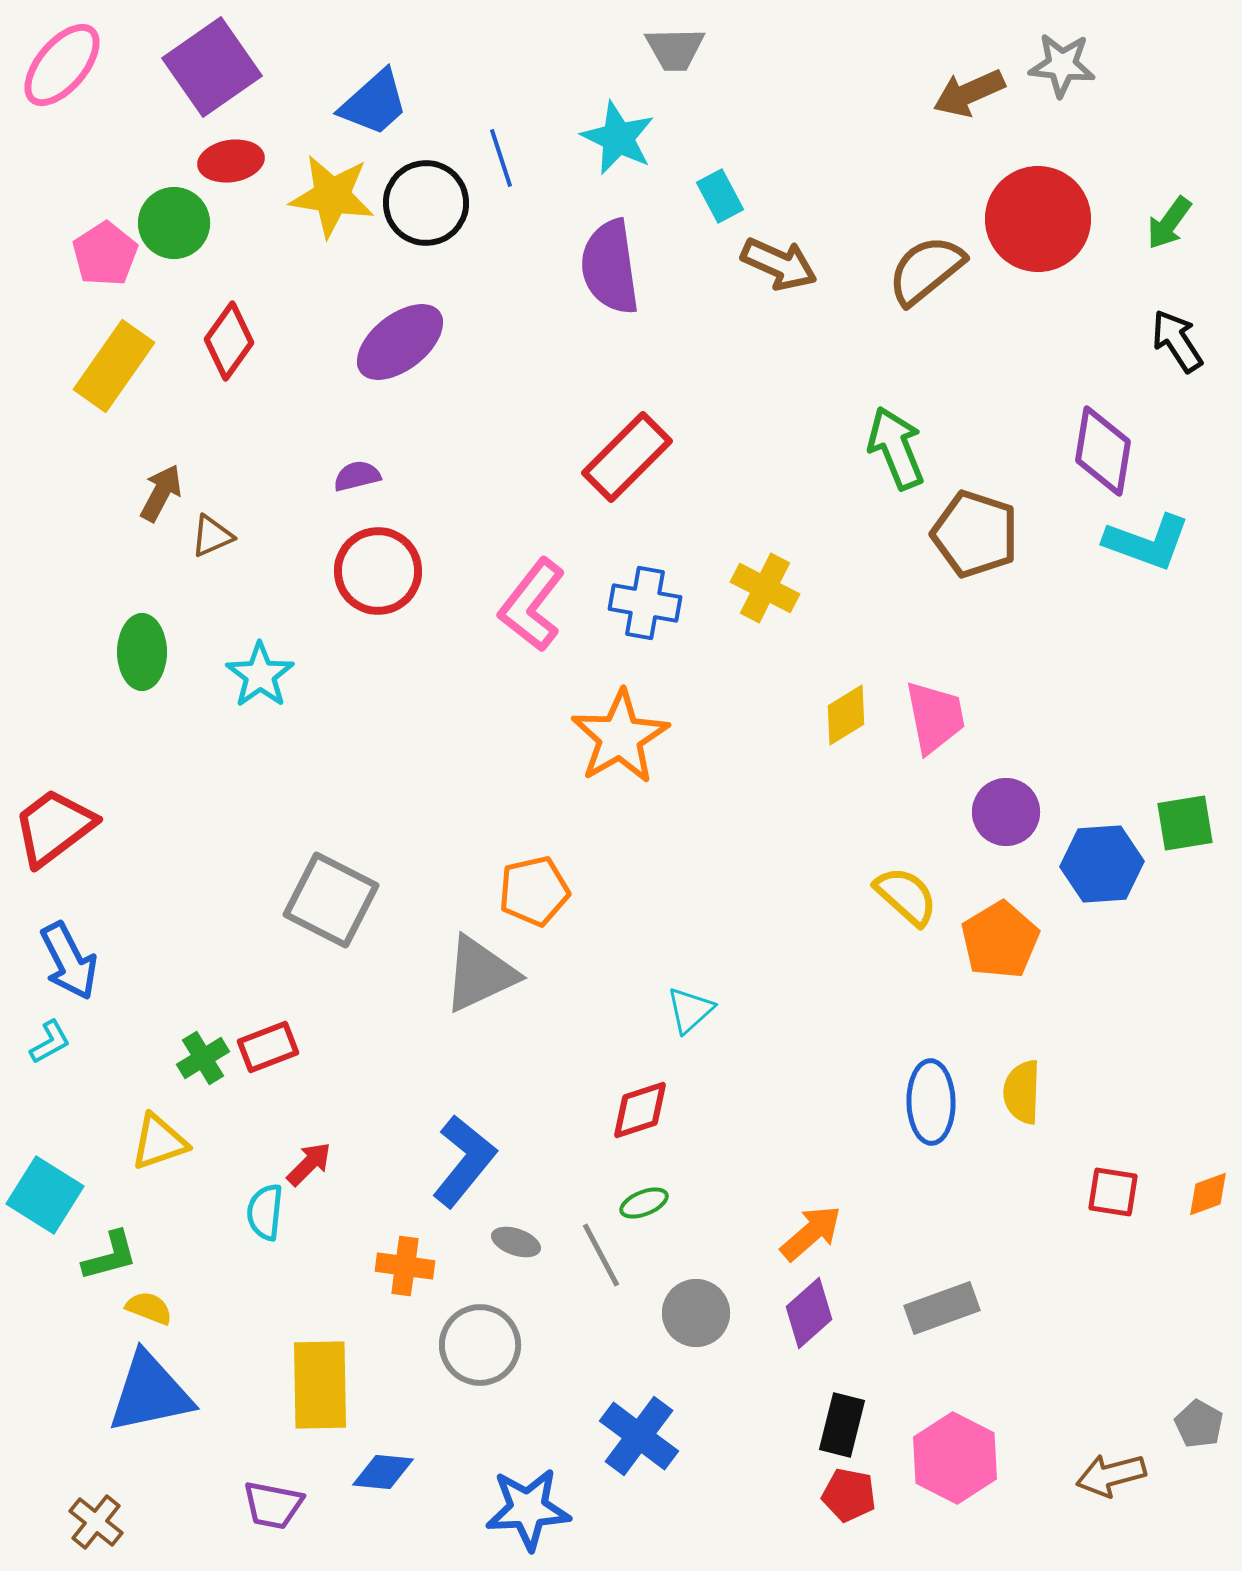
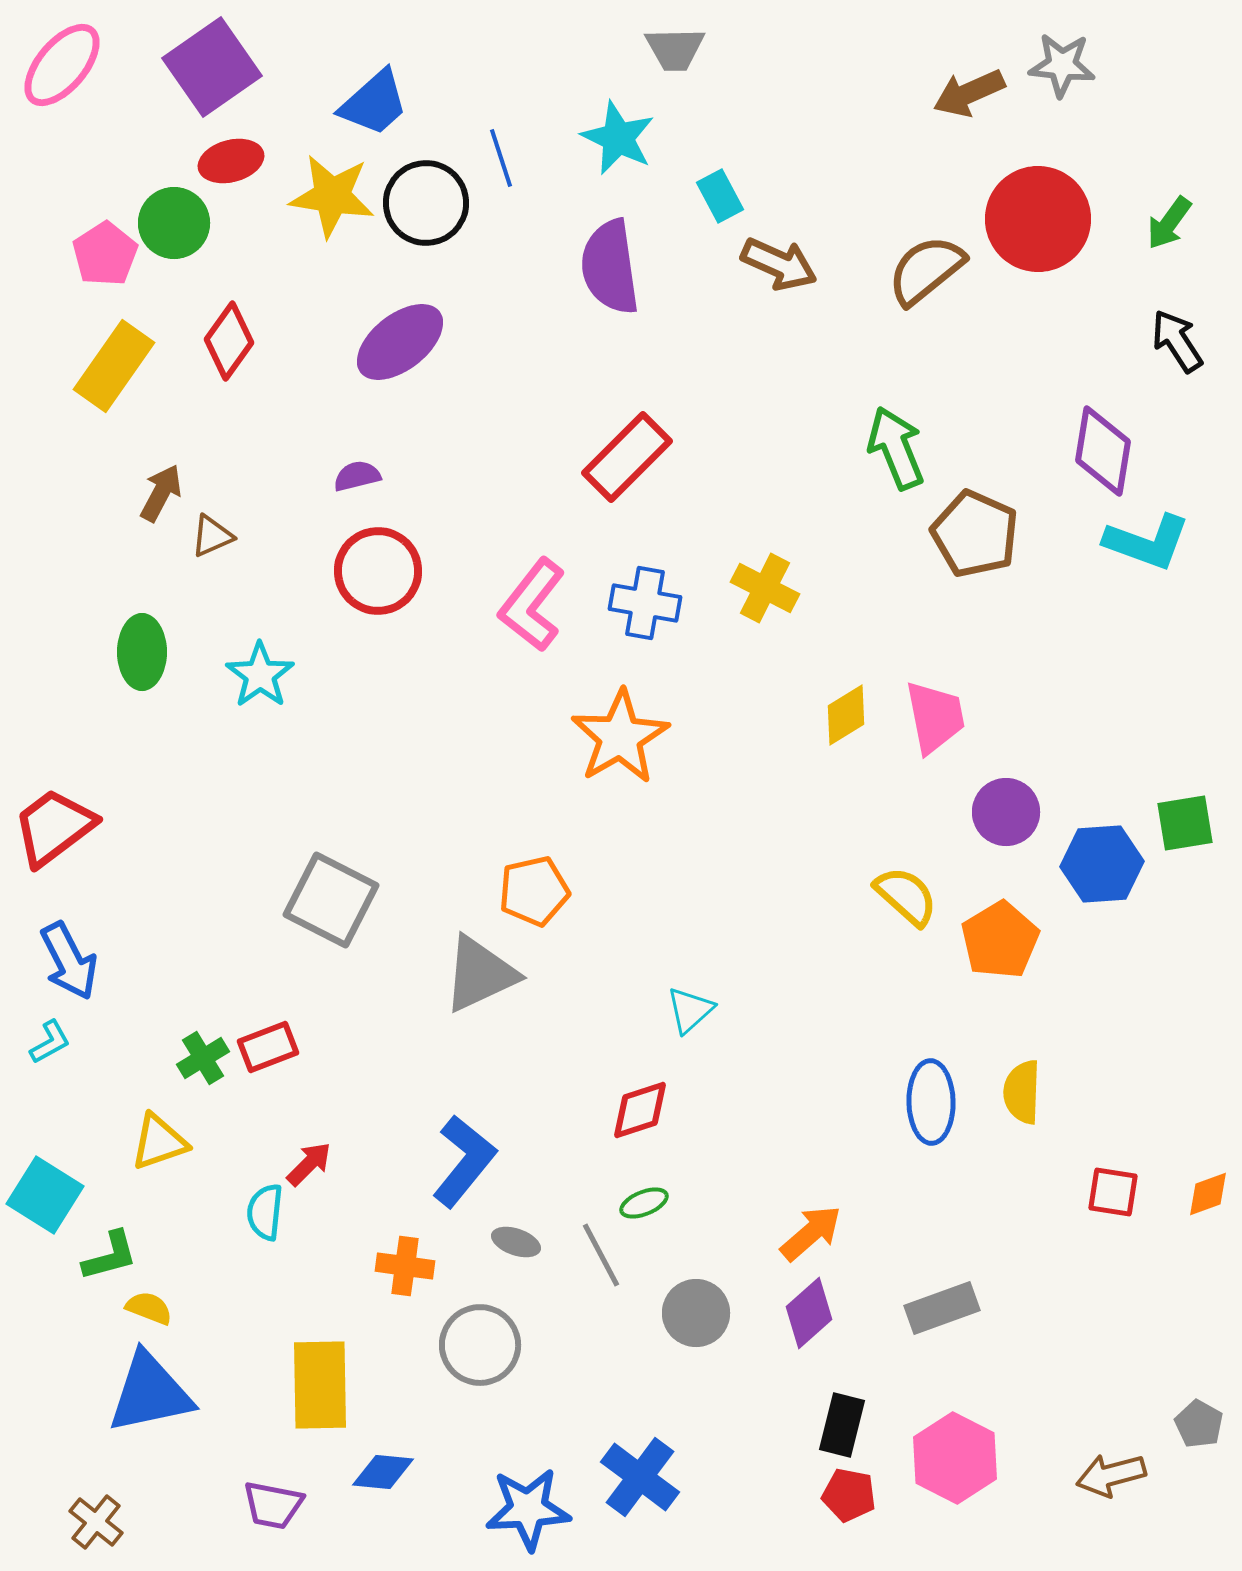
red ellipse at (231, 161): rotated 6 degrees counterclockwise
brown pentagon at (975, 534): rotated 6 degrees clockwise
blue cross at (639, 1436): moved 1 px right, 41 px down
